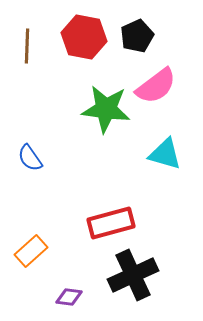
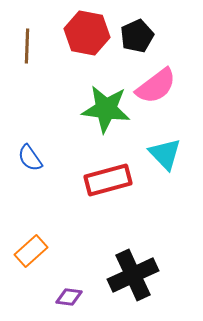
red hexagon: moved 3 px right, 4 px up
cyan triangle: rotated 30 degrees clockwise
red rectangle: moved 3 px left, 43 px up
